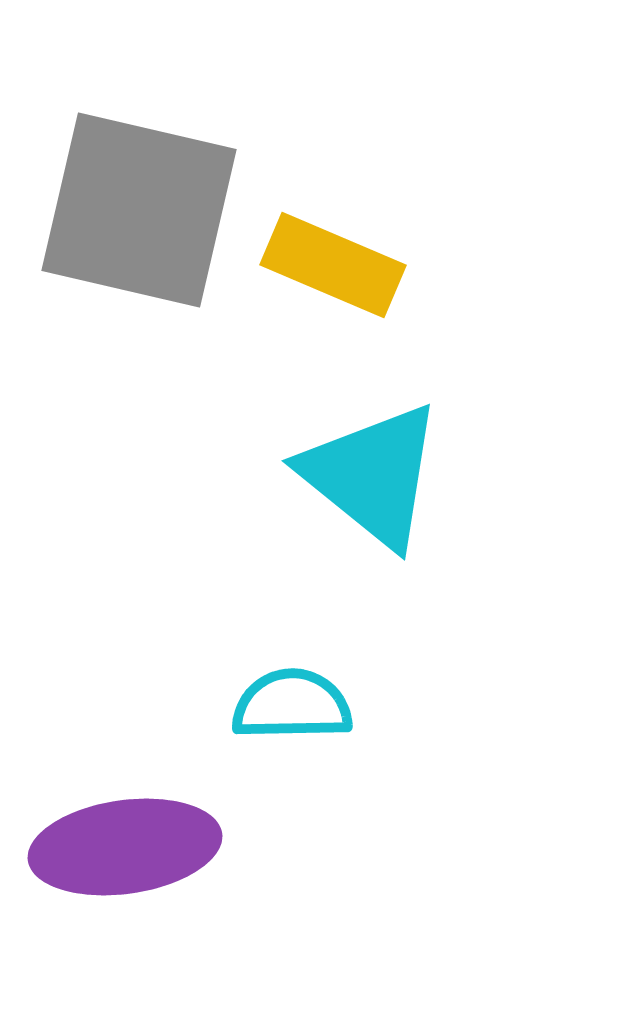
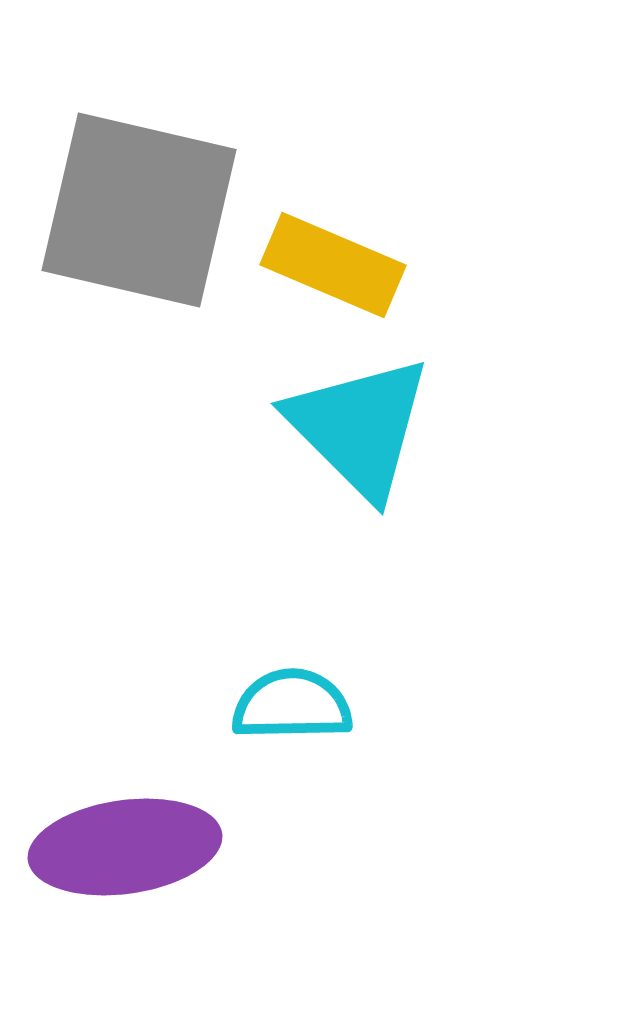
cyan triangle: moved 13 px left, 48 px up; rotated 6 degrees clockwise
